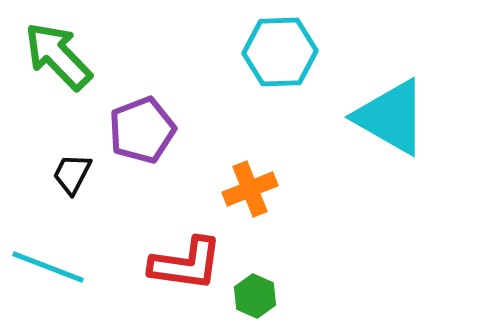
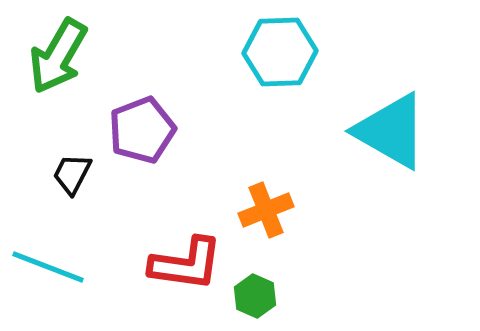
green arrow: rotated 106 degrees counterclockwise
cyan triangle: moved 14 px down
orange cross: moved 16 px right, 21 px down
